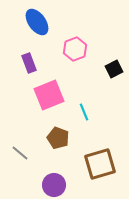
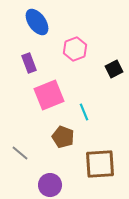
brown pentagon: moved 5 px right, 1 px up
brown square: rotated 12 degrees clockwise
purple circle: moved 4 px left
